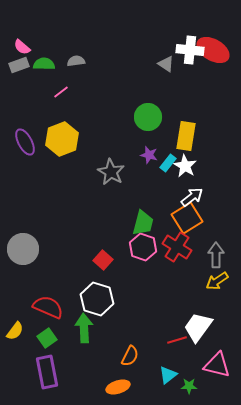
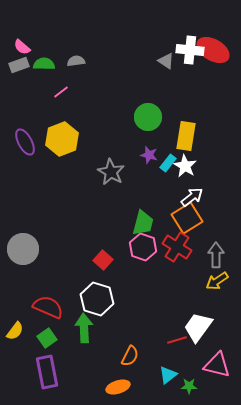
gray triangle: moved 3 px up
